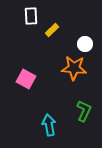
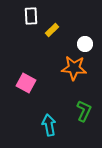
pink square: moved 4 px down
